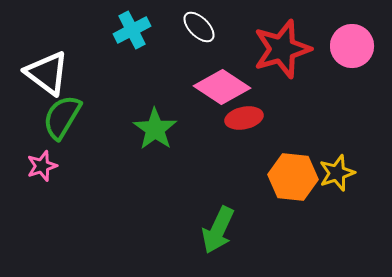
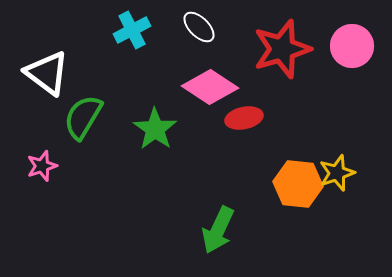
pink diamond: moved 12 px left
green semicircle: moved 21 px right
orange hexagon: moved 5 px right, 7 px down
